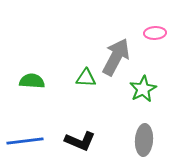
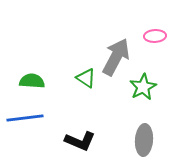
pink ellipse: moved 3 px down
green triangle: rotated 30 degrees clockwise
green star: moved 2 px up
blue line: moved 23 px up
